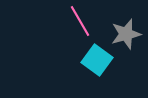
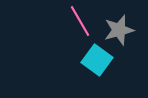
gray star: moved 7 px left, 4 px up
